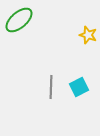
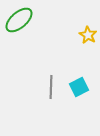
yellow star: rotated 12 degrees clockwise
